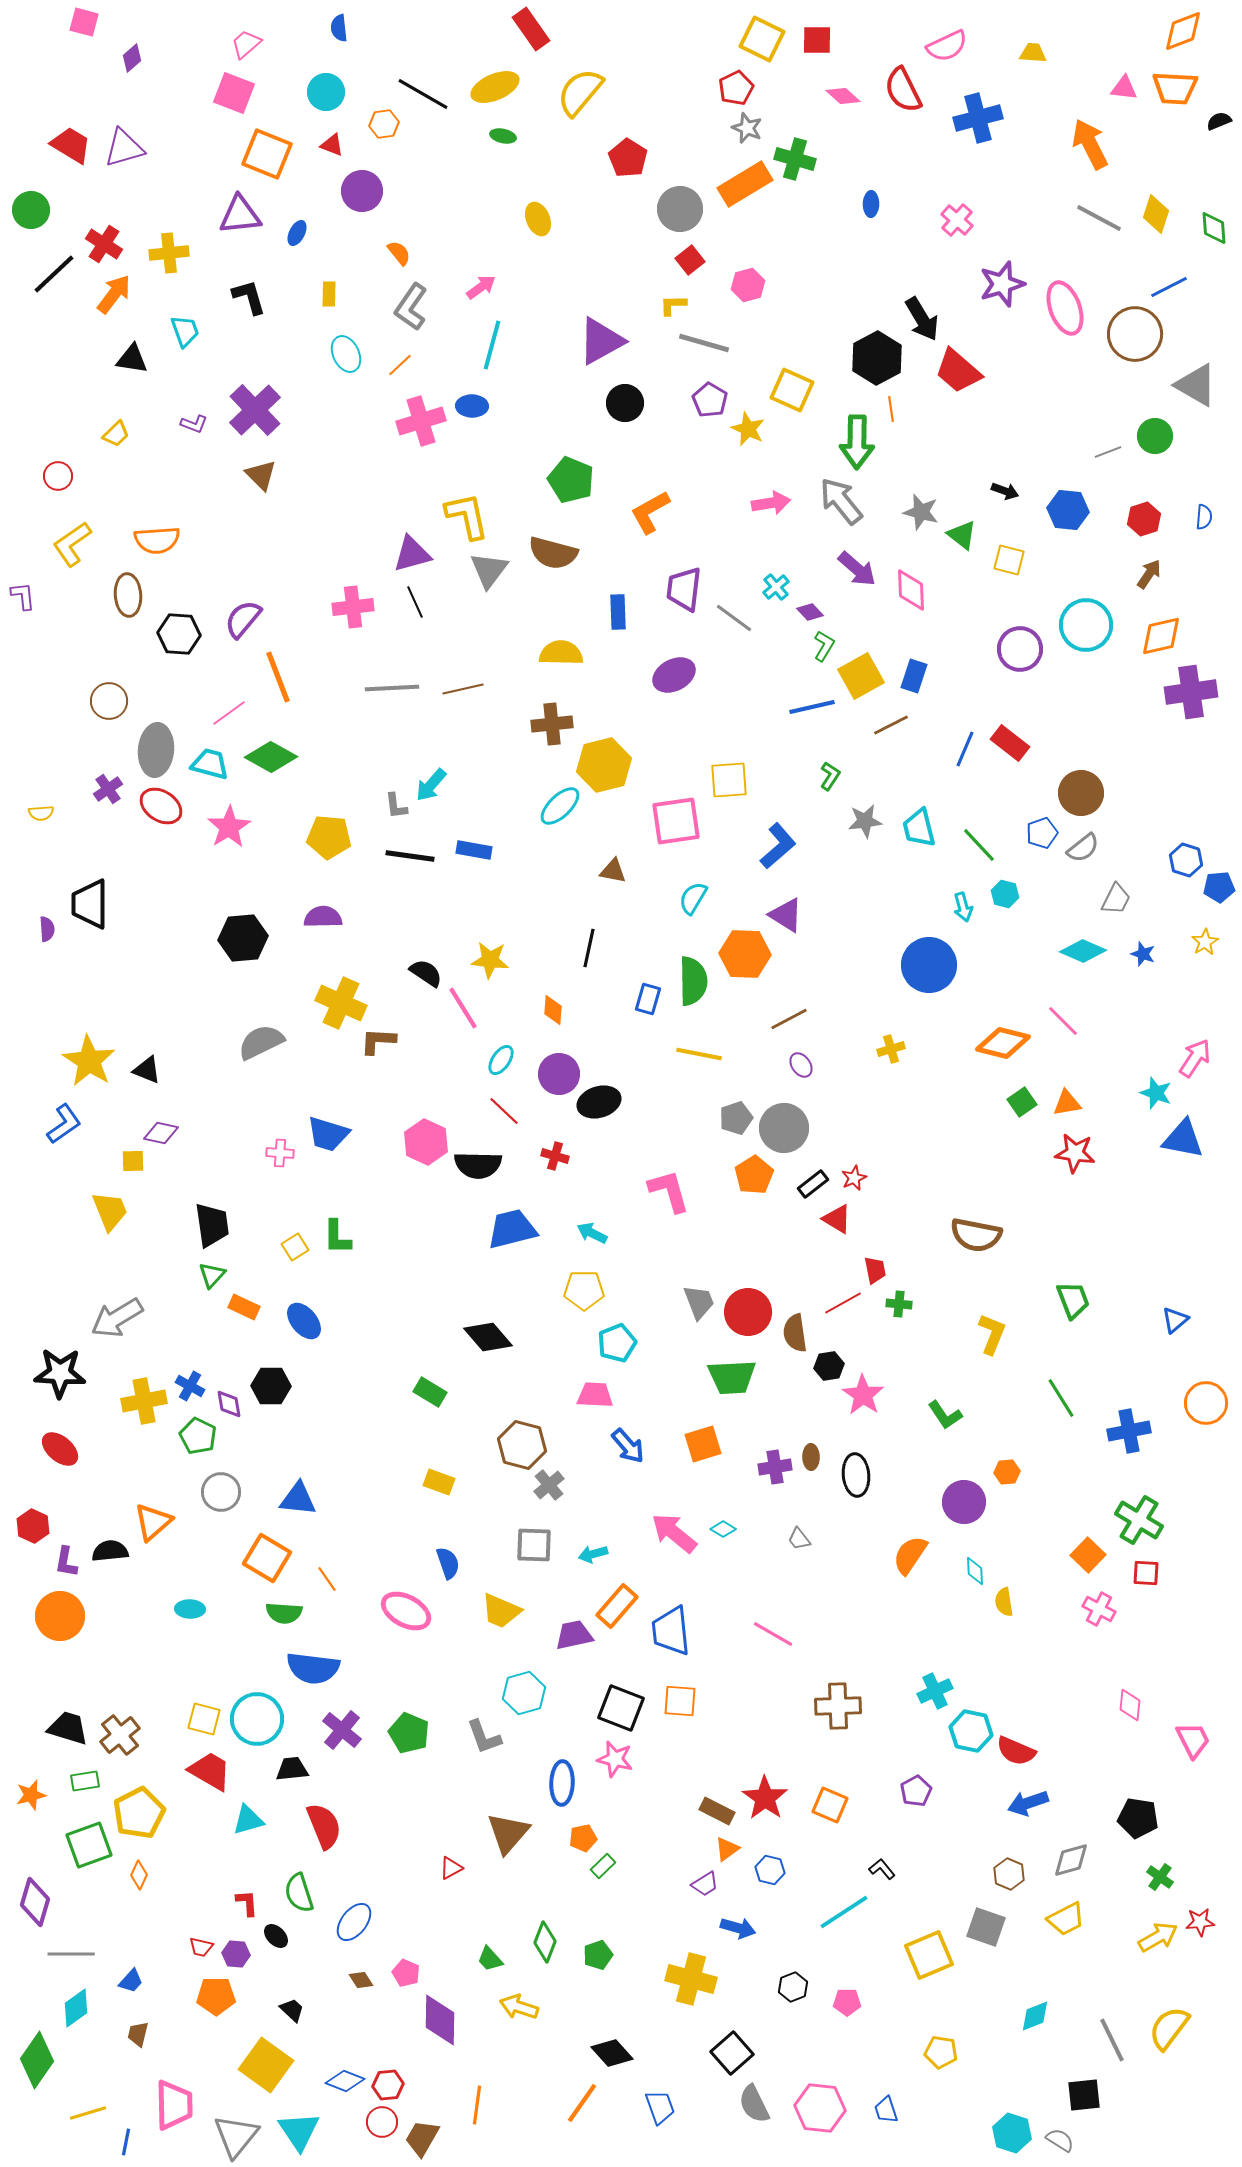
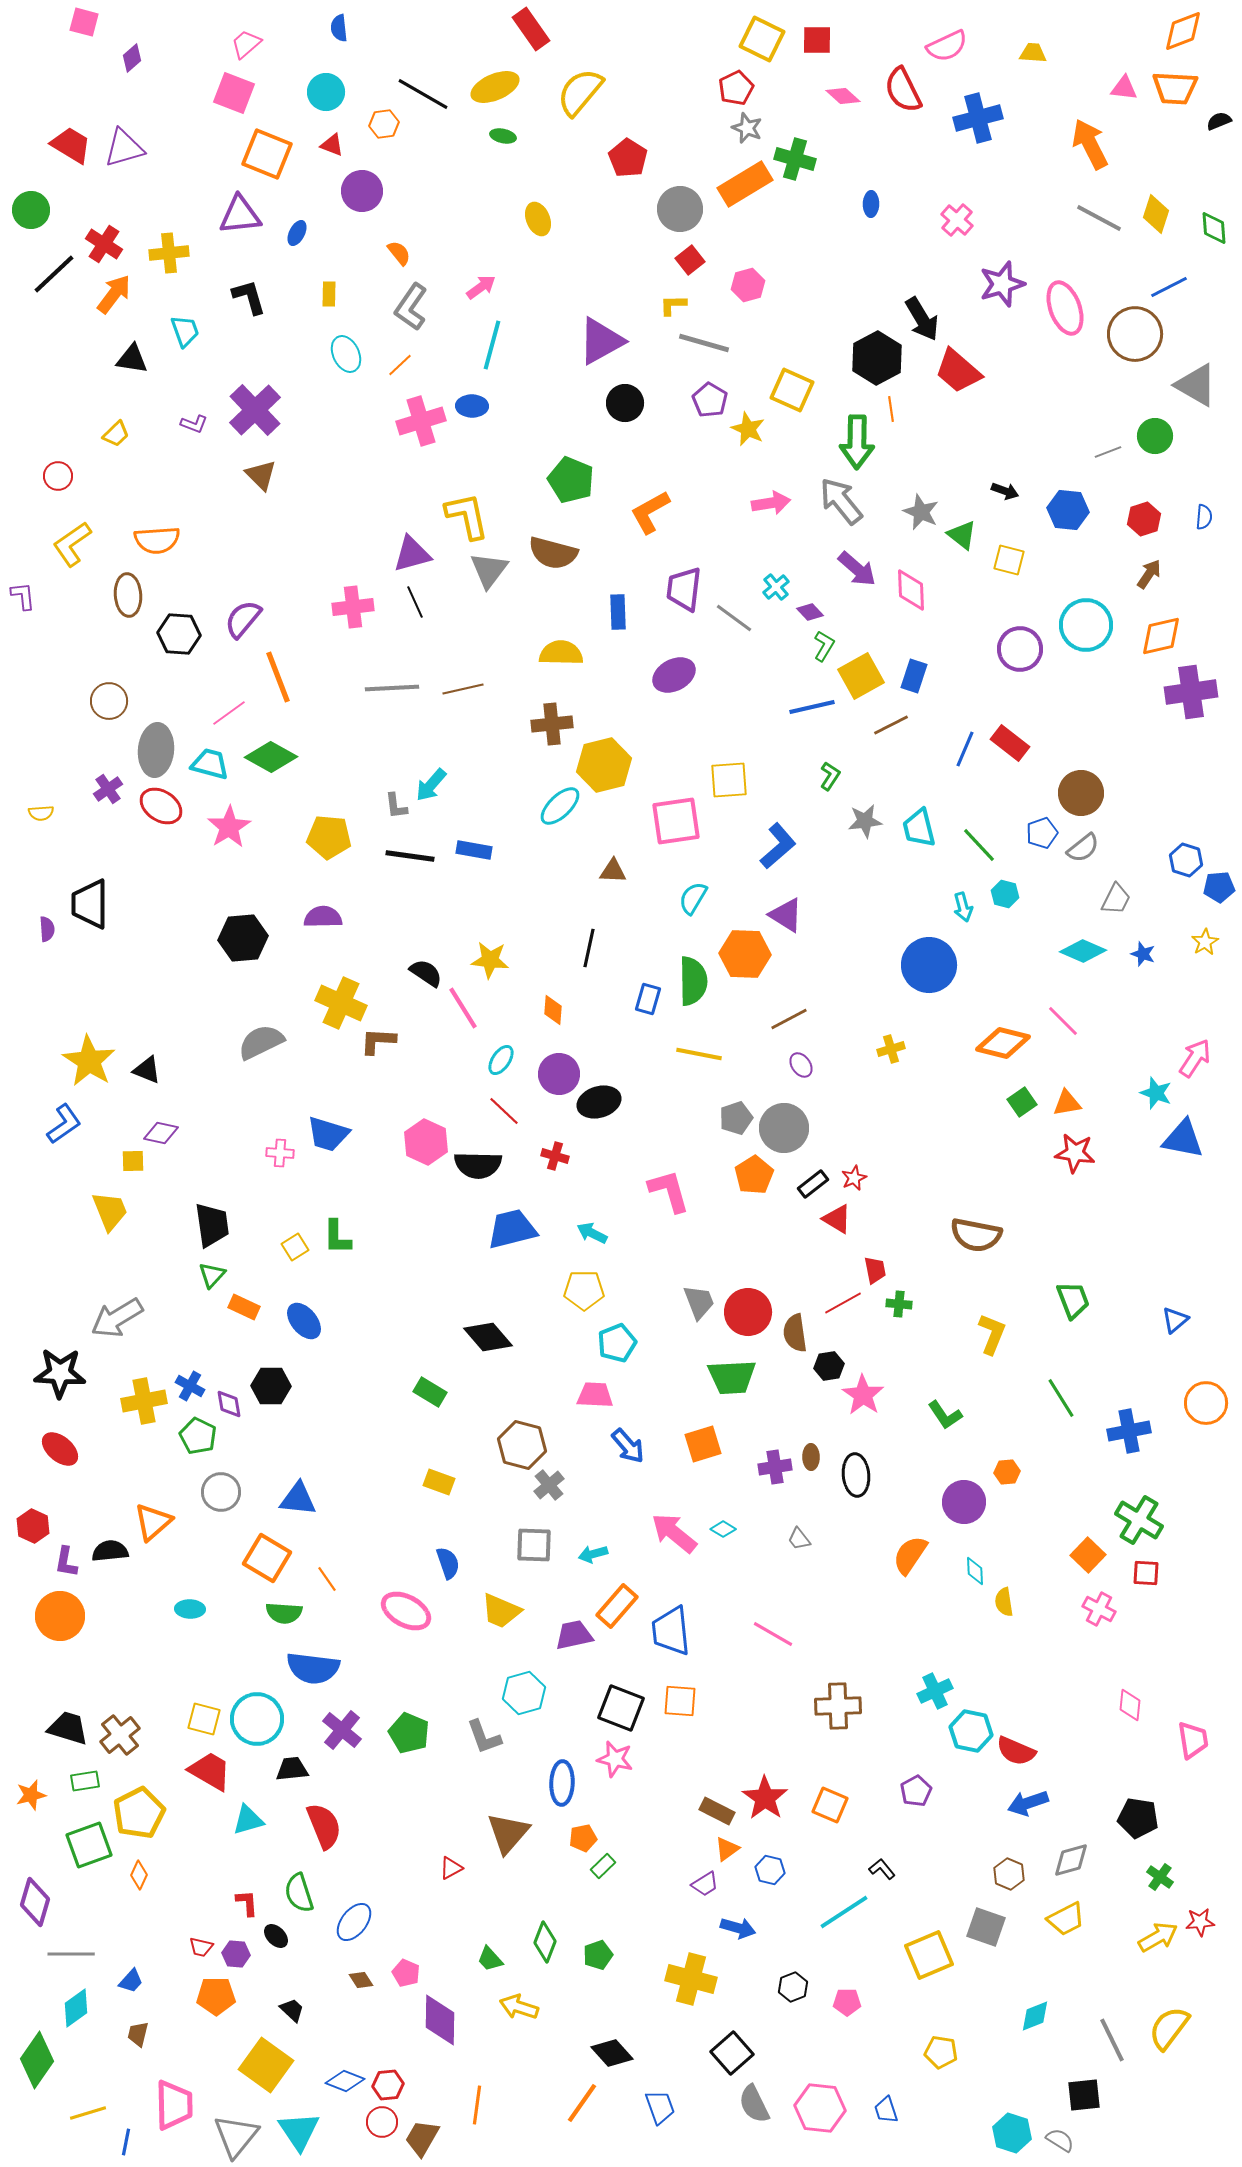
gray star at (921, 512): rotated 9 degrees clockwise
brown triangle at (613, 871): rotated 8 degrees counterclockwise
pink trapezoid at (1193, 1740): rotated 18 degrees clockwise
